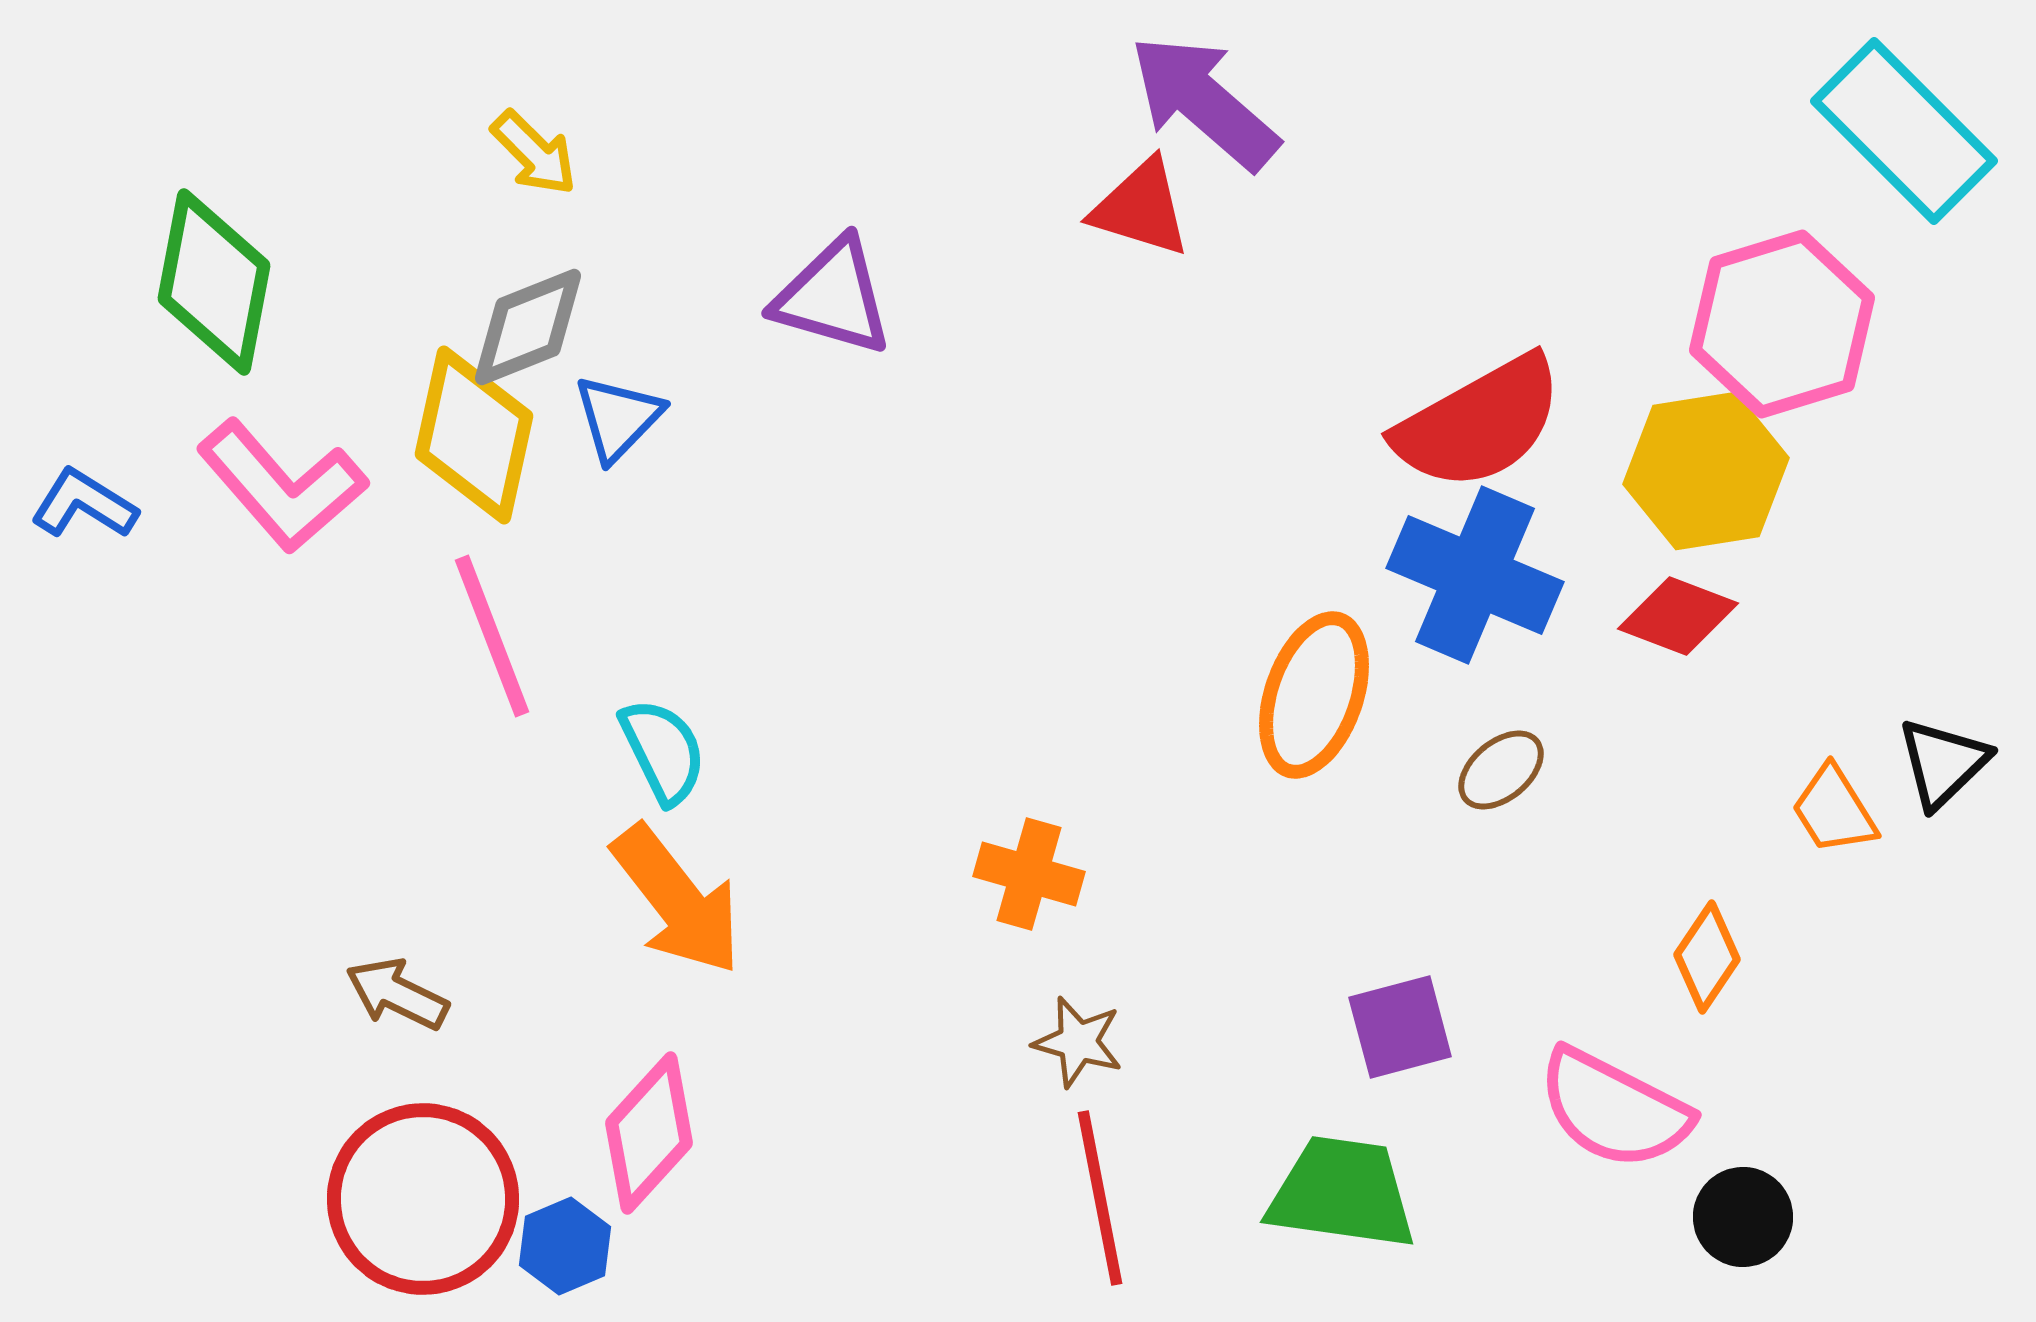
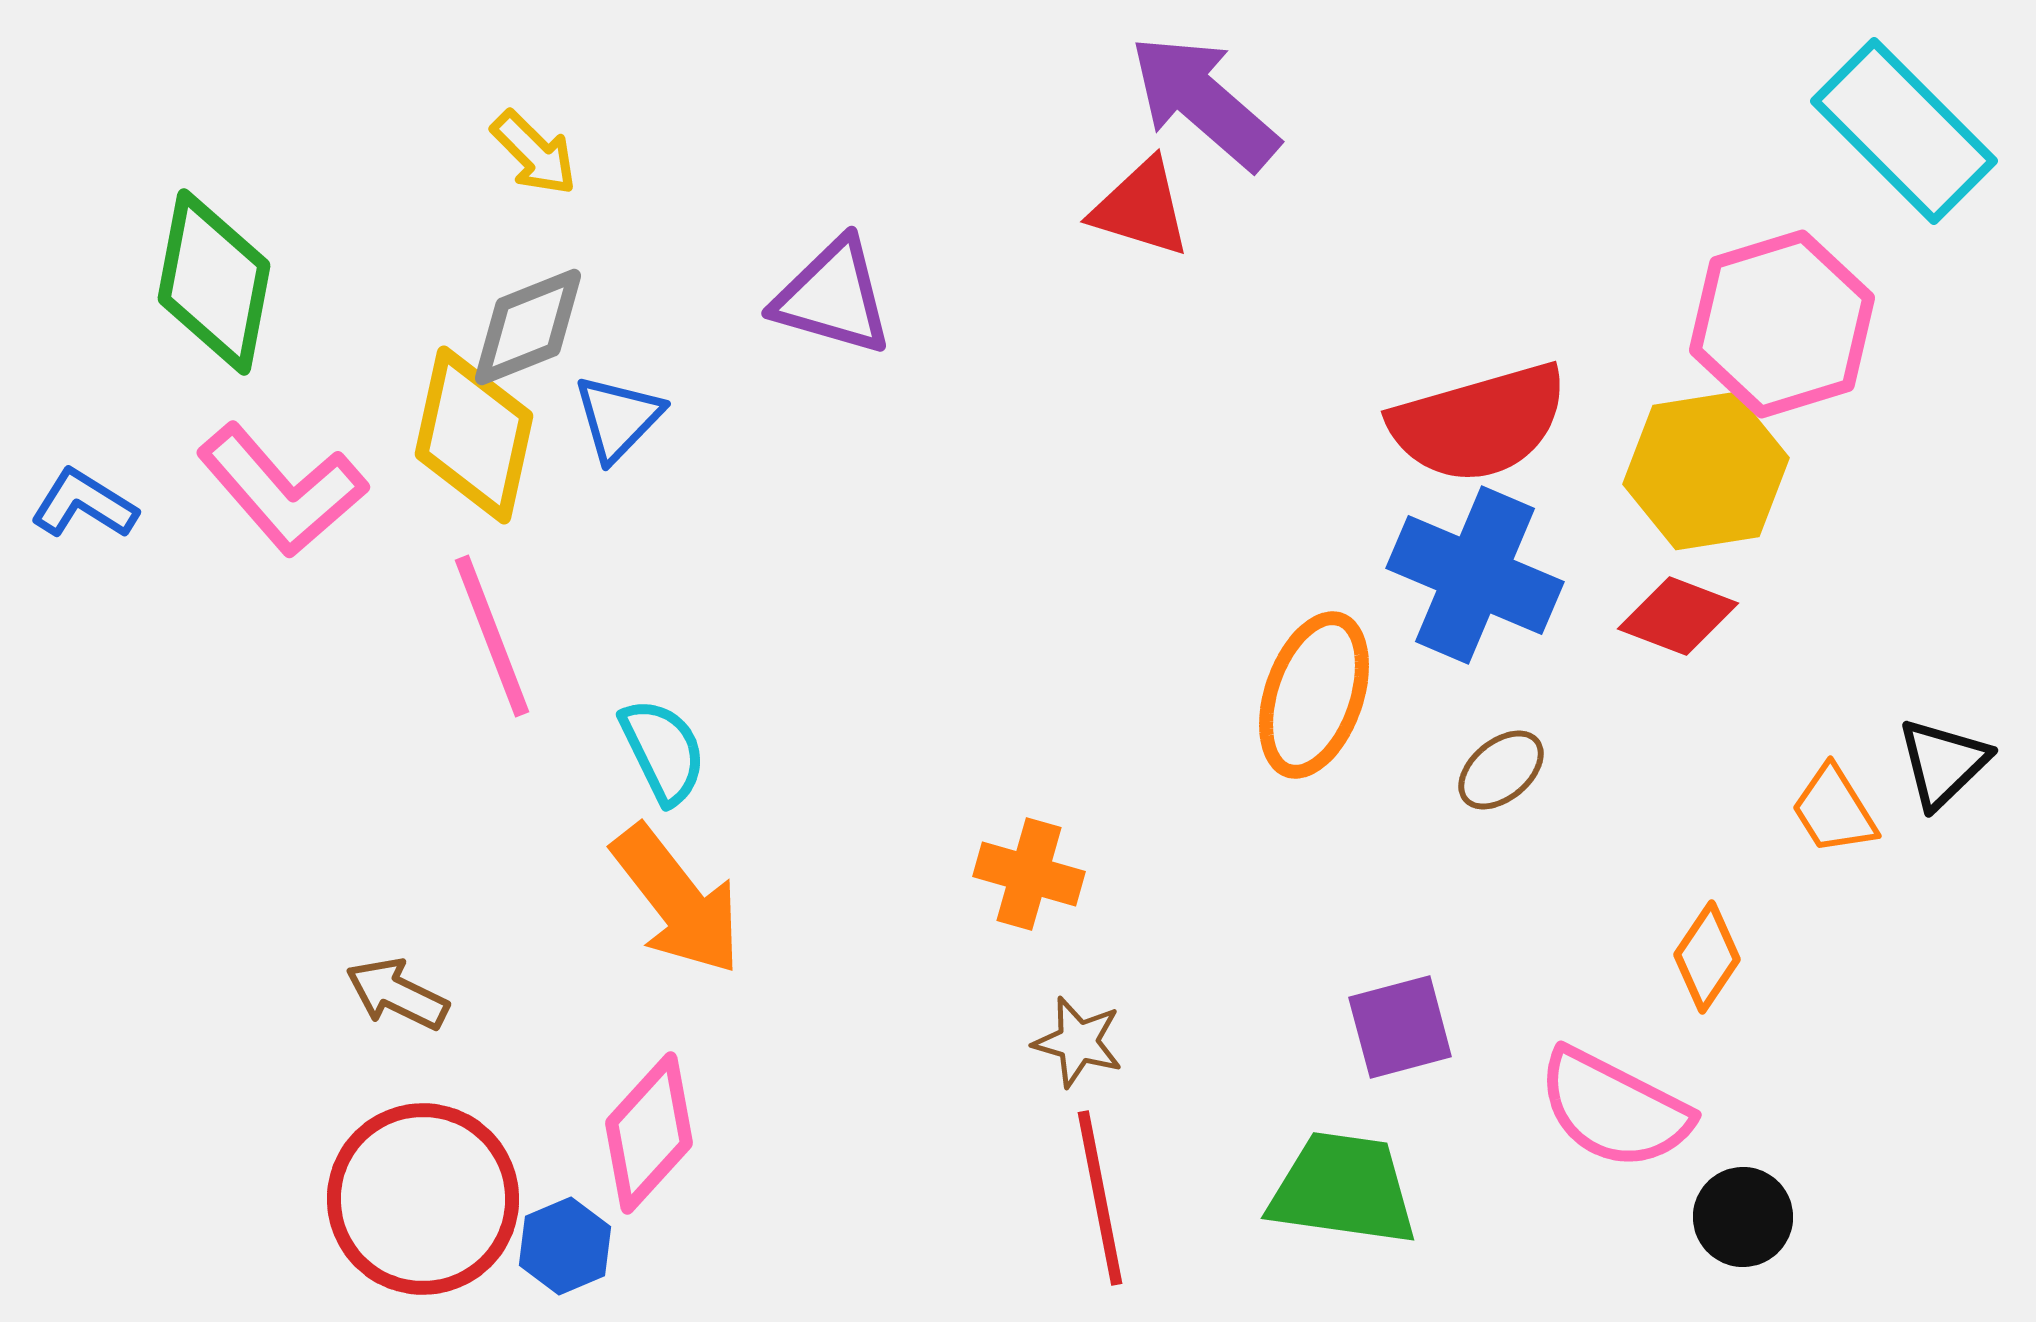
red semicircle: rotated 13 degrees clockwise
pink L-shape: moved 4 px down
green trapezoid: moved 1 px right, 4 px up
